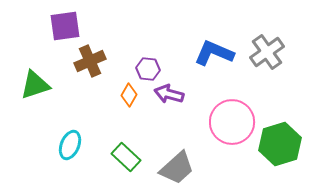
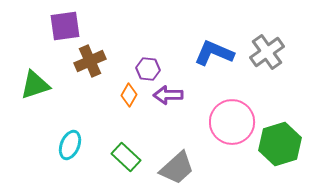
purple arrow: moved 1 px left, 1 px down; rotated 16 degrees counterclockwise
